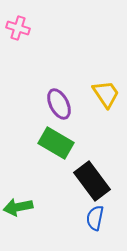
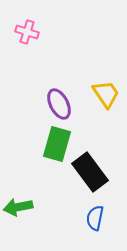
pink cross: moved 9 px right, 4 px down
green rectangle: moved 1 px right, 1 px down; rotated 76 degrees clockwise
black rectangle: moved 2 px left, 9 px up
